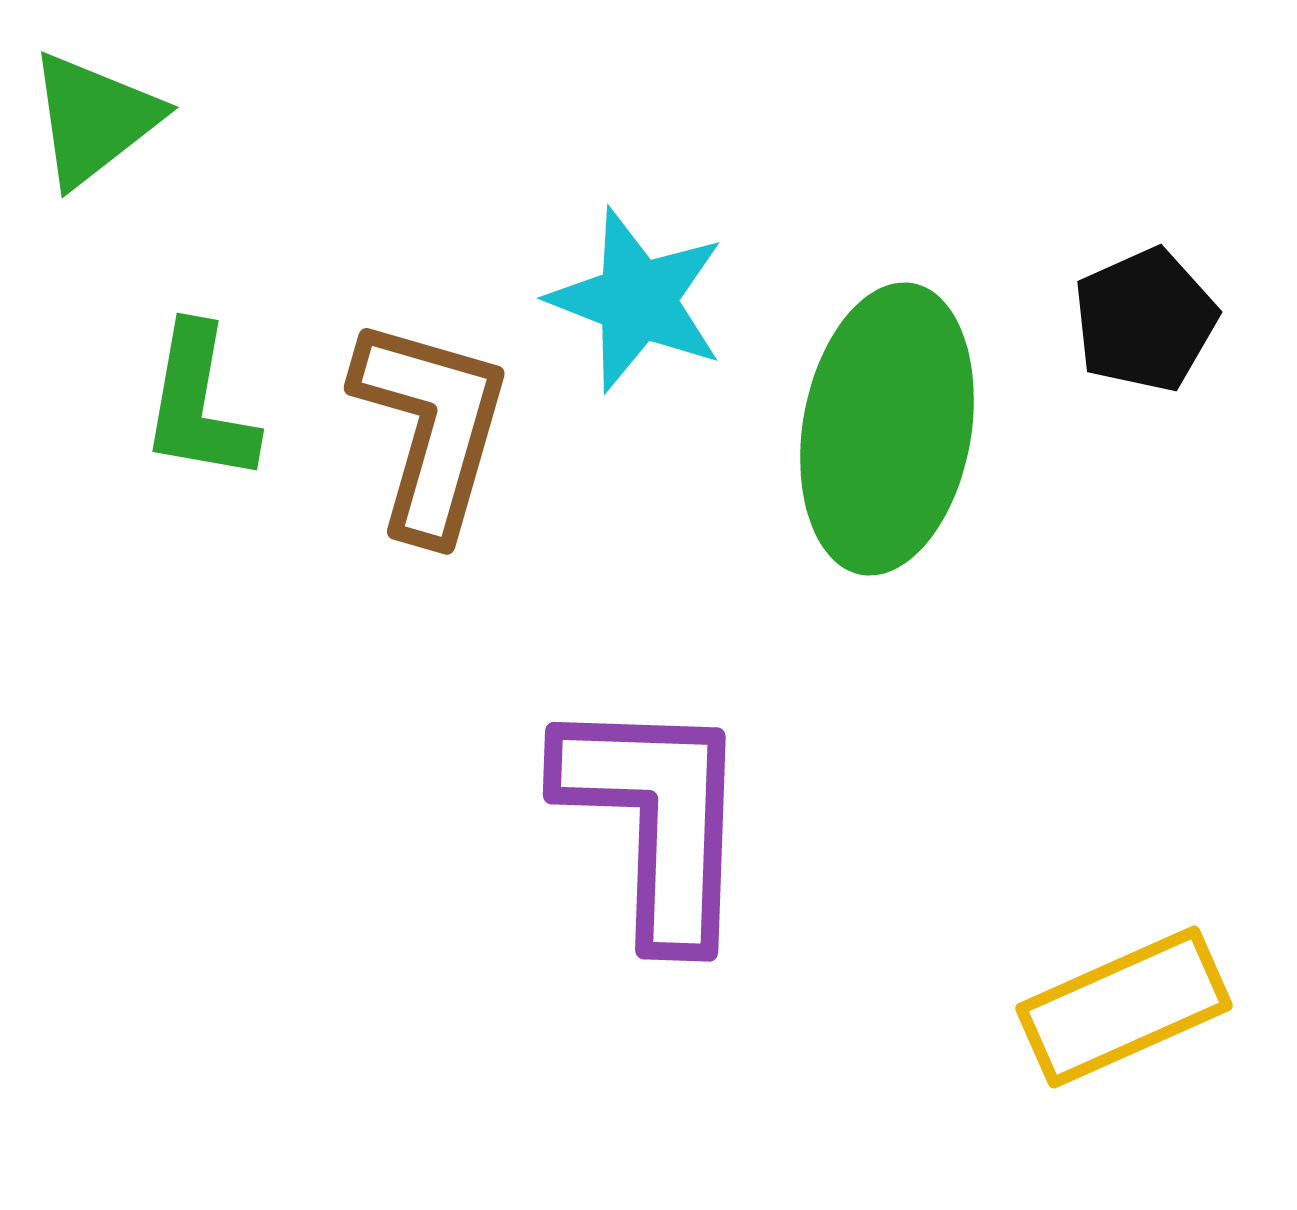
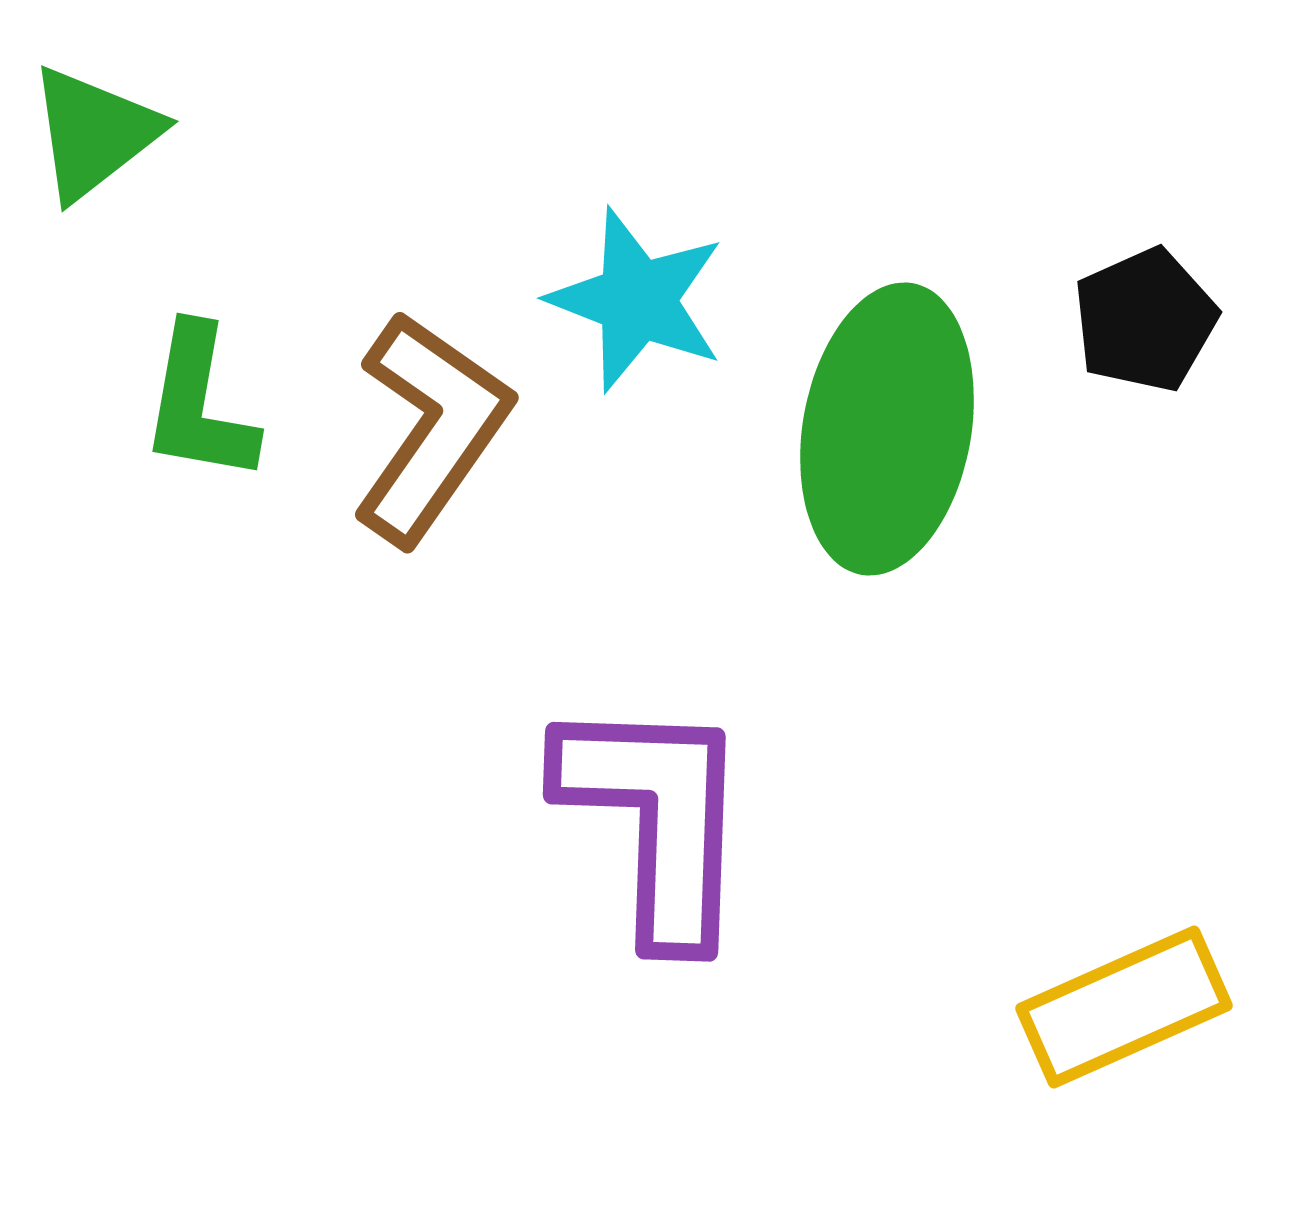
green triangle: moved 14 px down
brown L-shape: rotated 19 degrees clockwise
